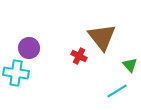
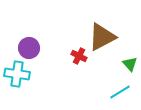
brown triangle: rotated 40 degrees clockwise
green triangle: moved 1 px up
cyan cross: moved 1 px right, 1 px down
cyan line: moved 3 px right, 1 px down
